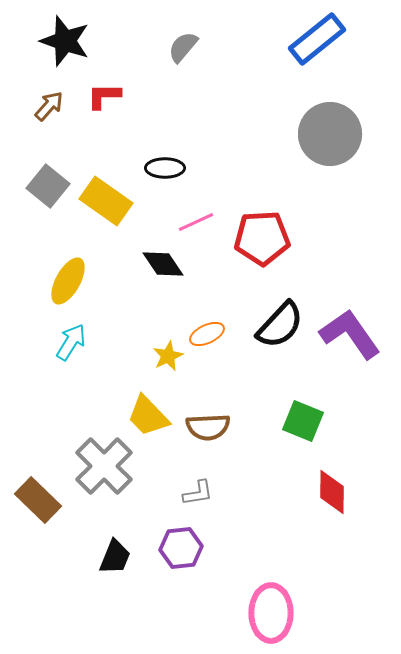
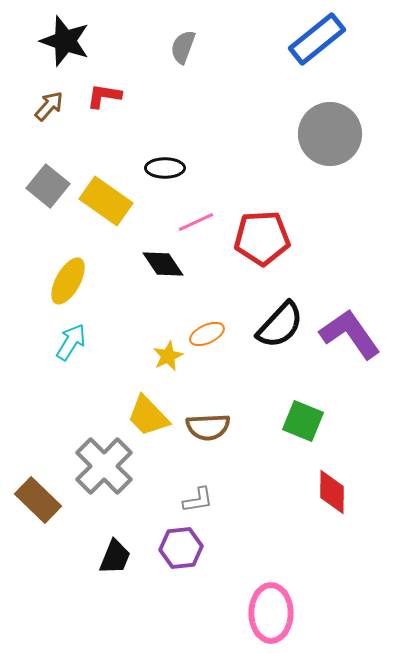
gray semicircle: rotated 20 degrees counterclockwise
red L-shape: rotated 9 degrees clockwise
gray L-shape: moved 7 px down
